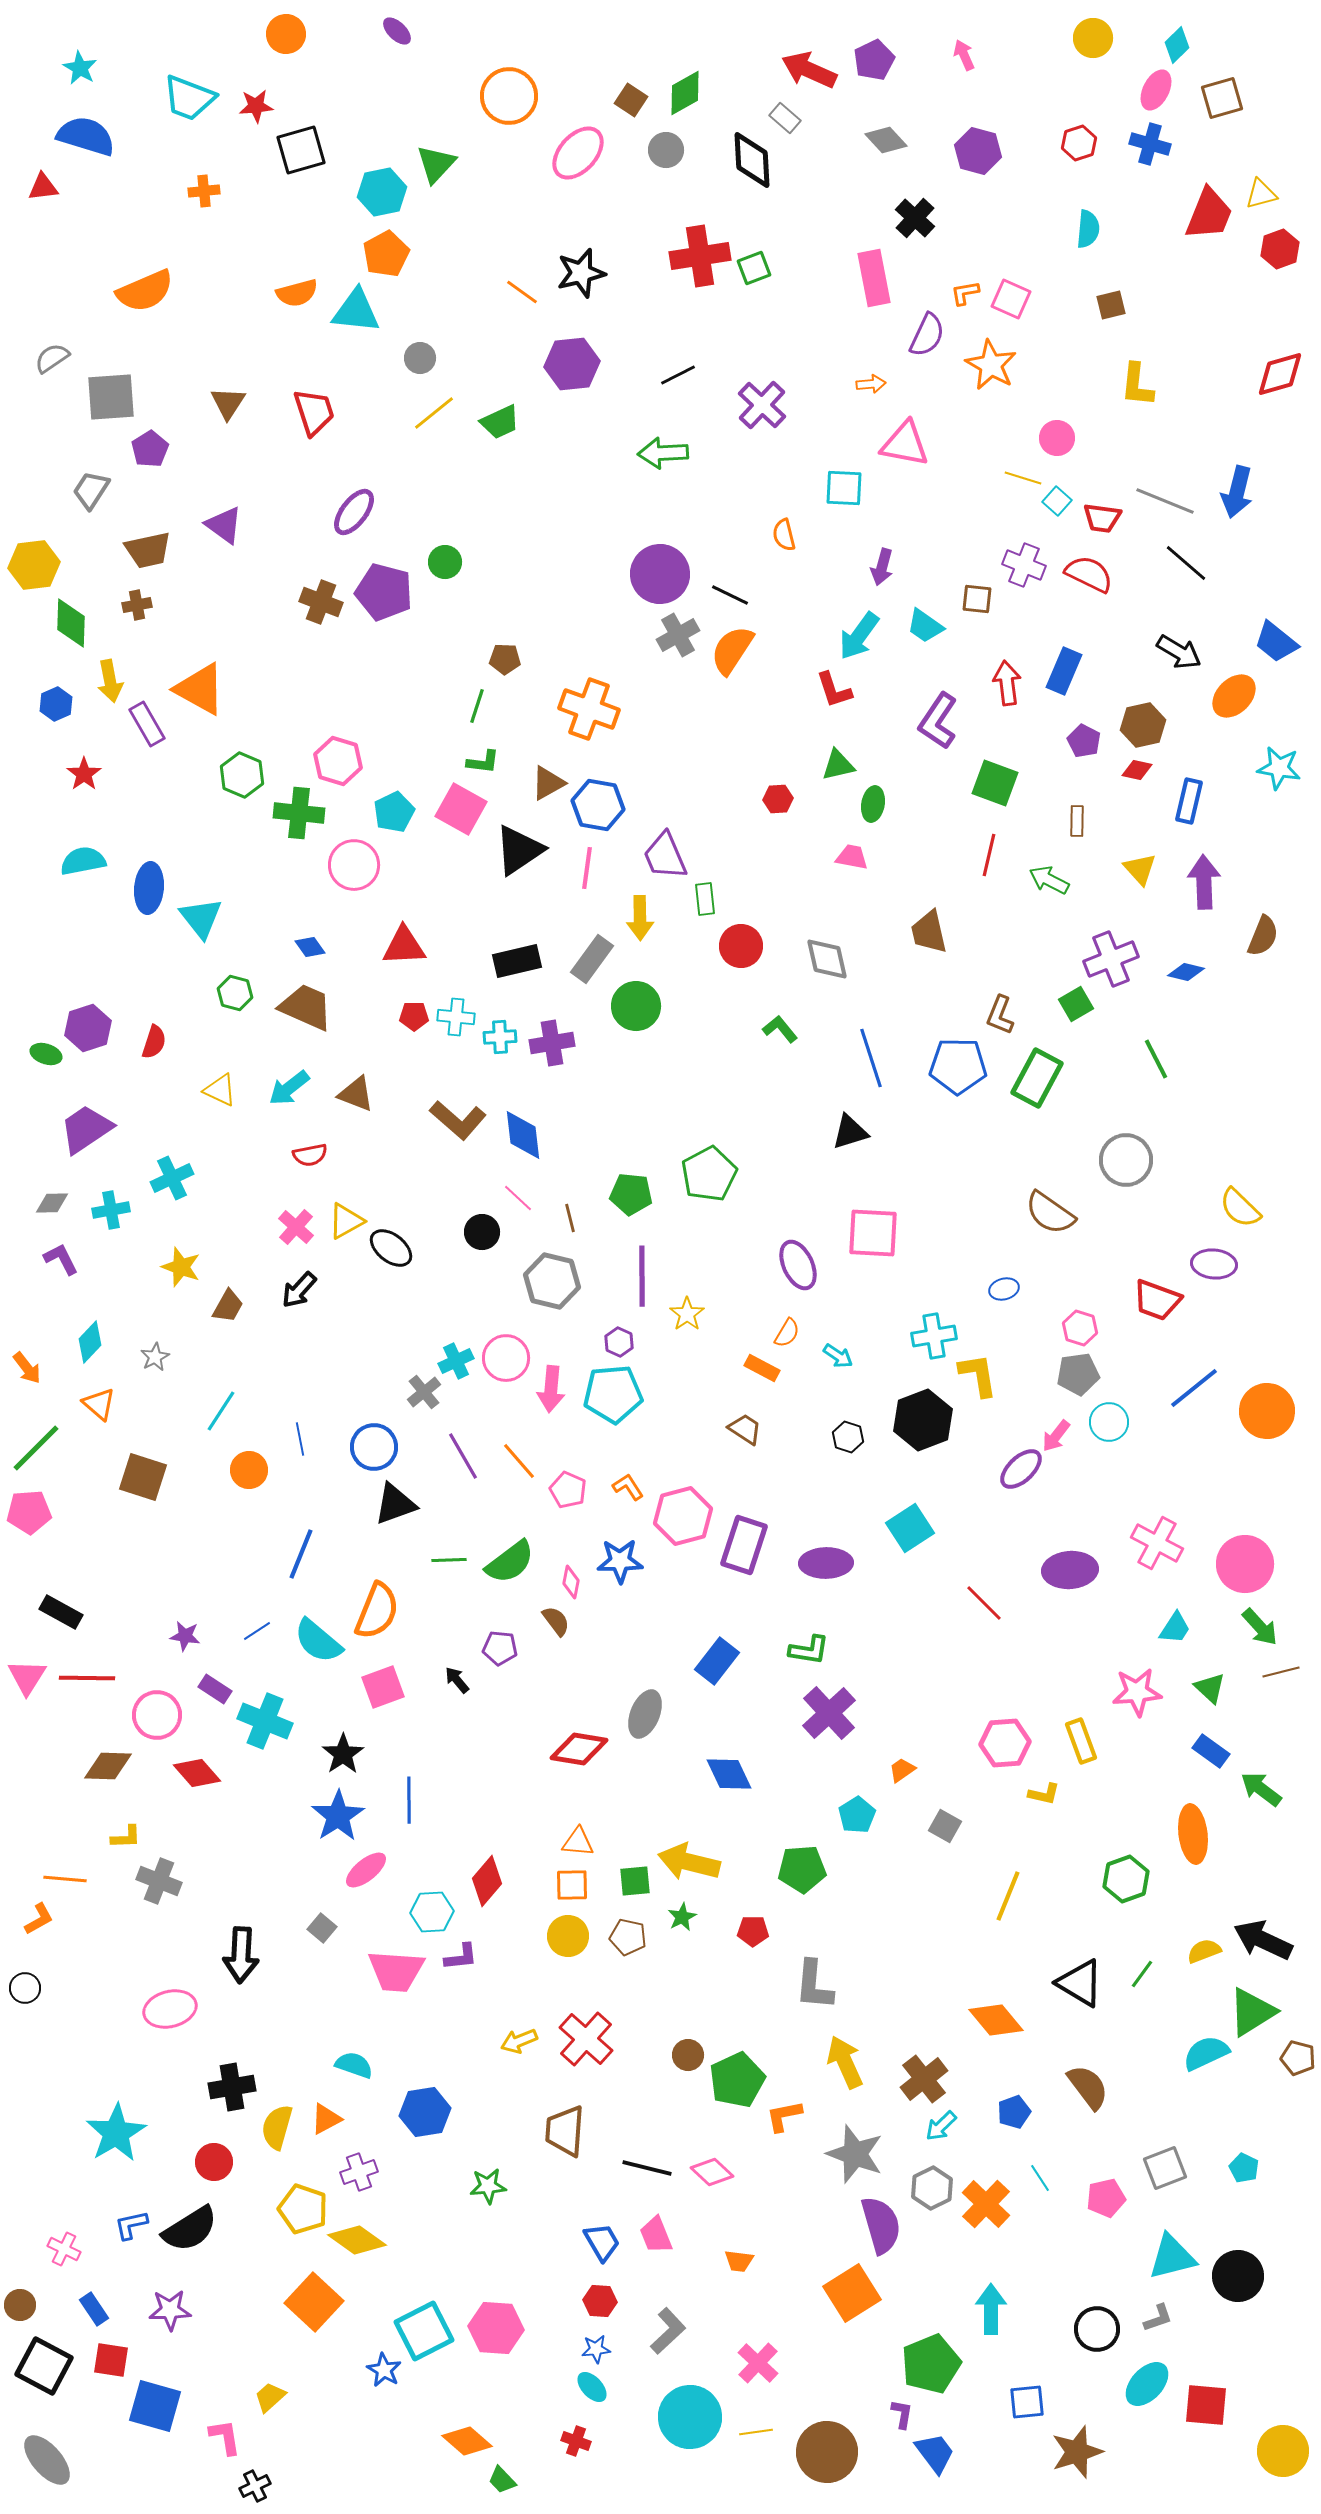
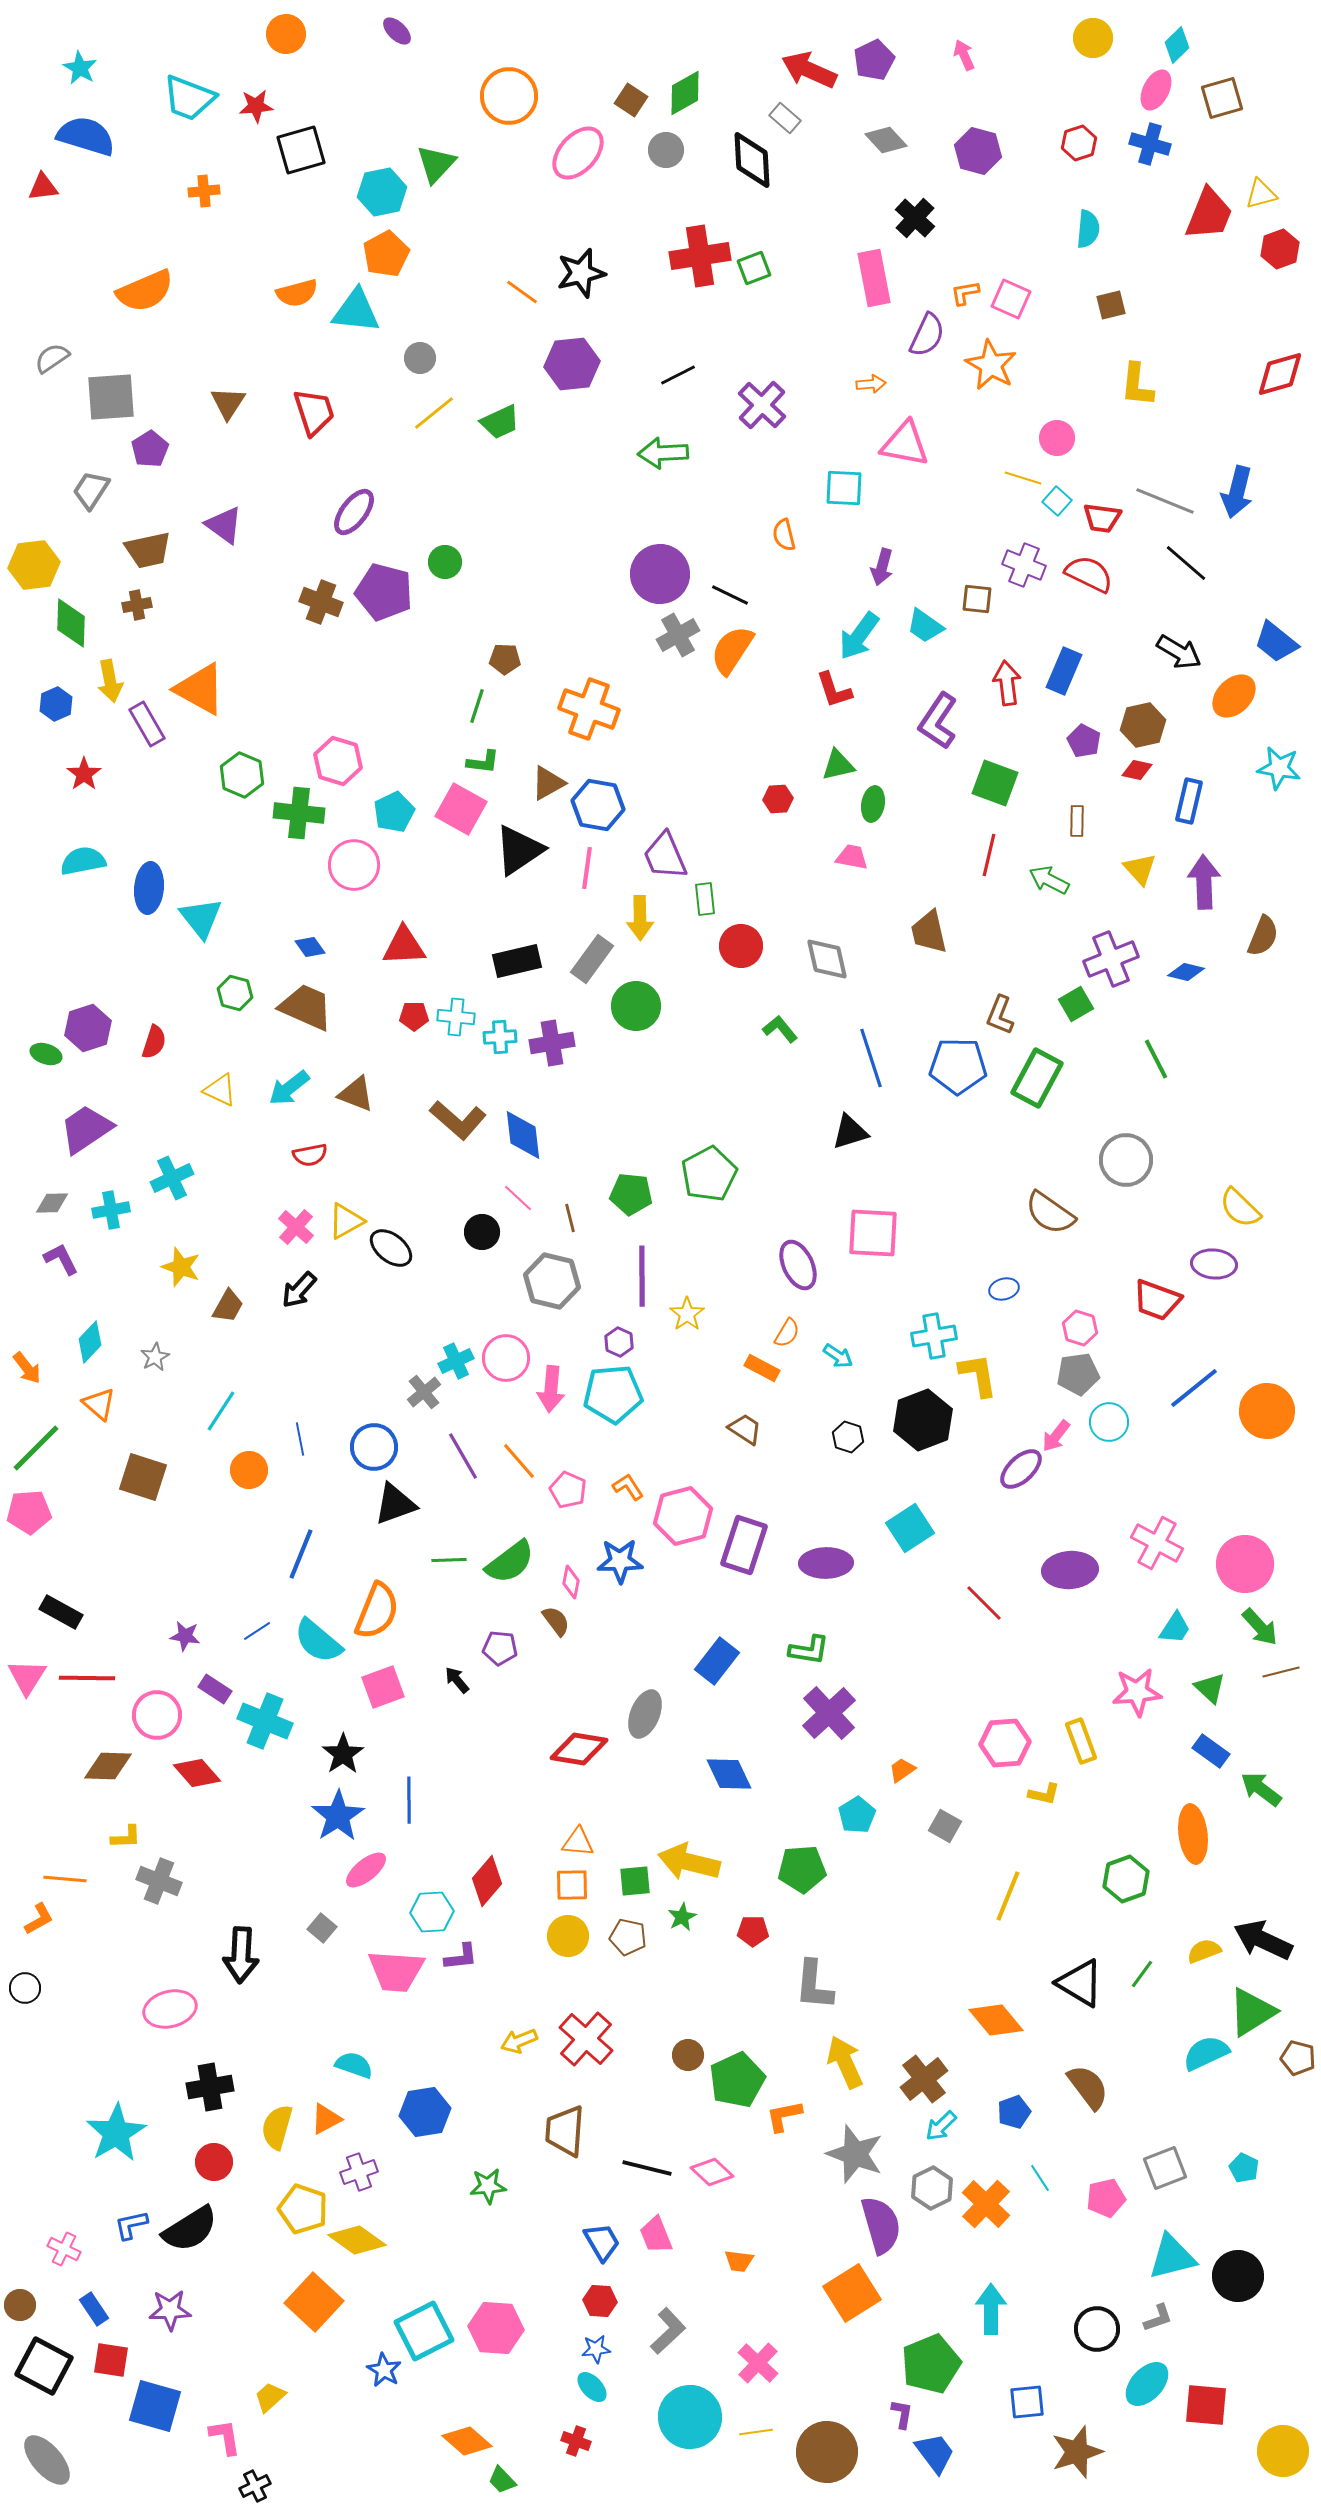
black cross at (232, 2087): moved 22 px left
